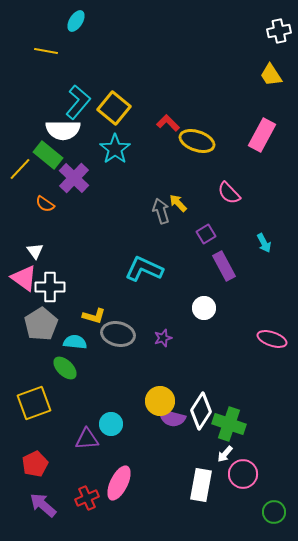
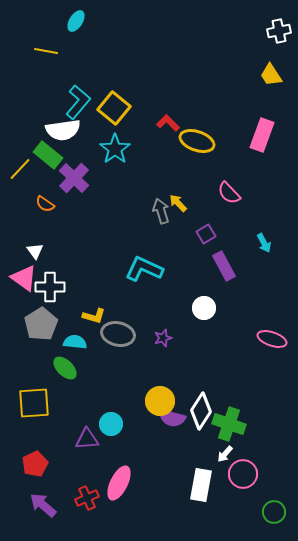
white semicircle at (63, 130): rotated 8 degrees counterclockwise
pink rectangle at (262, 135): rotated 8 degrees counterclockwise
yellow square at (34, 403): rotated 16 degrees clockwise
